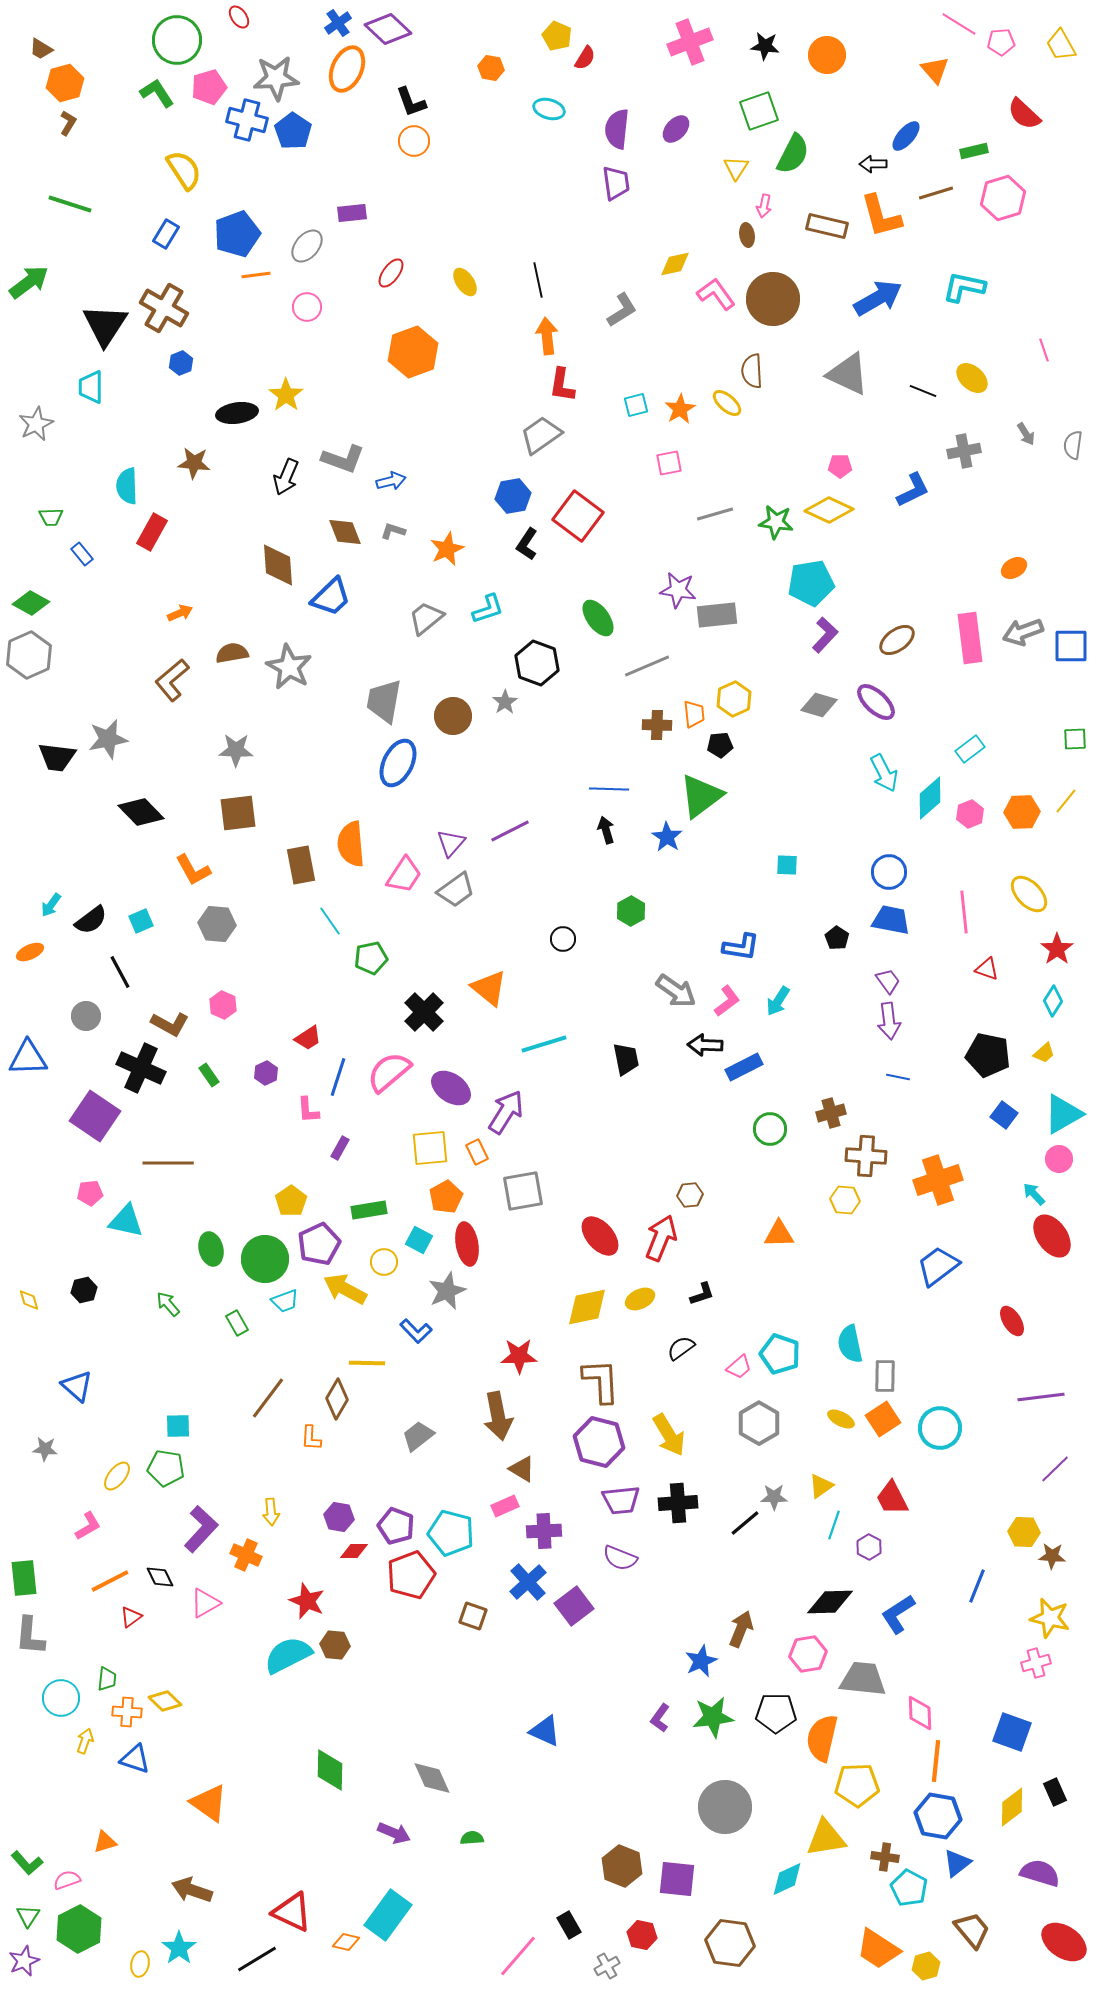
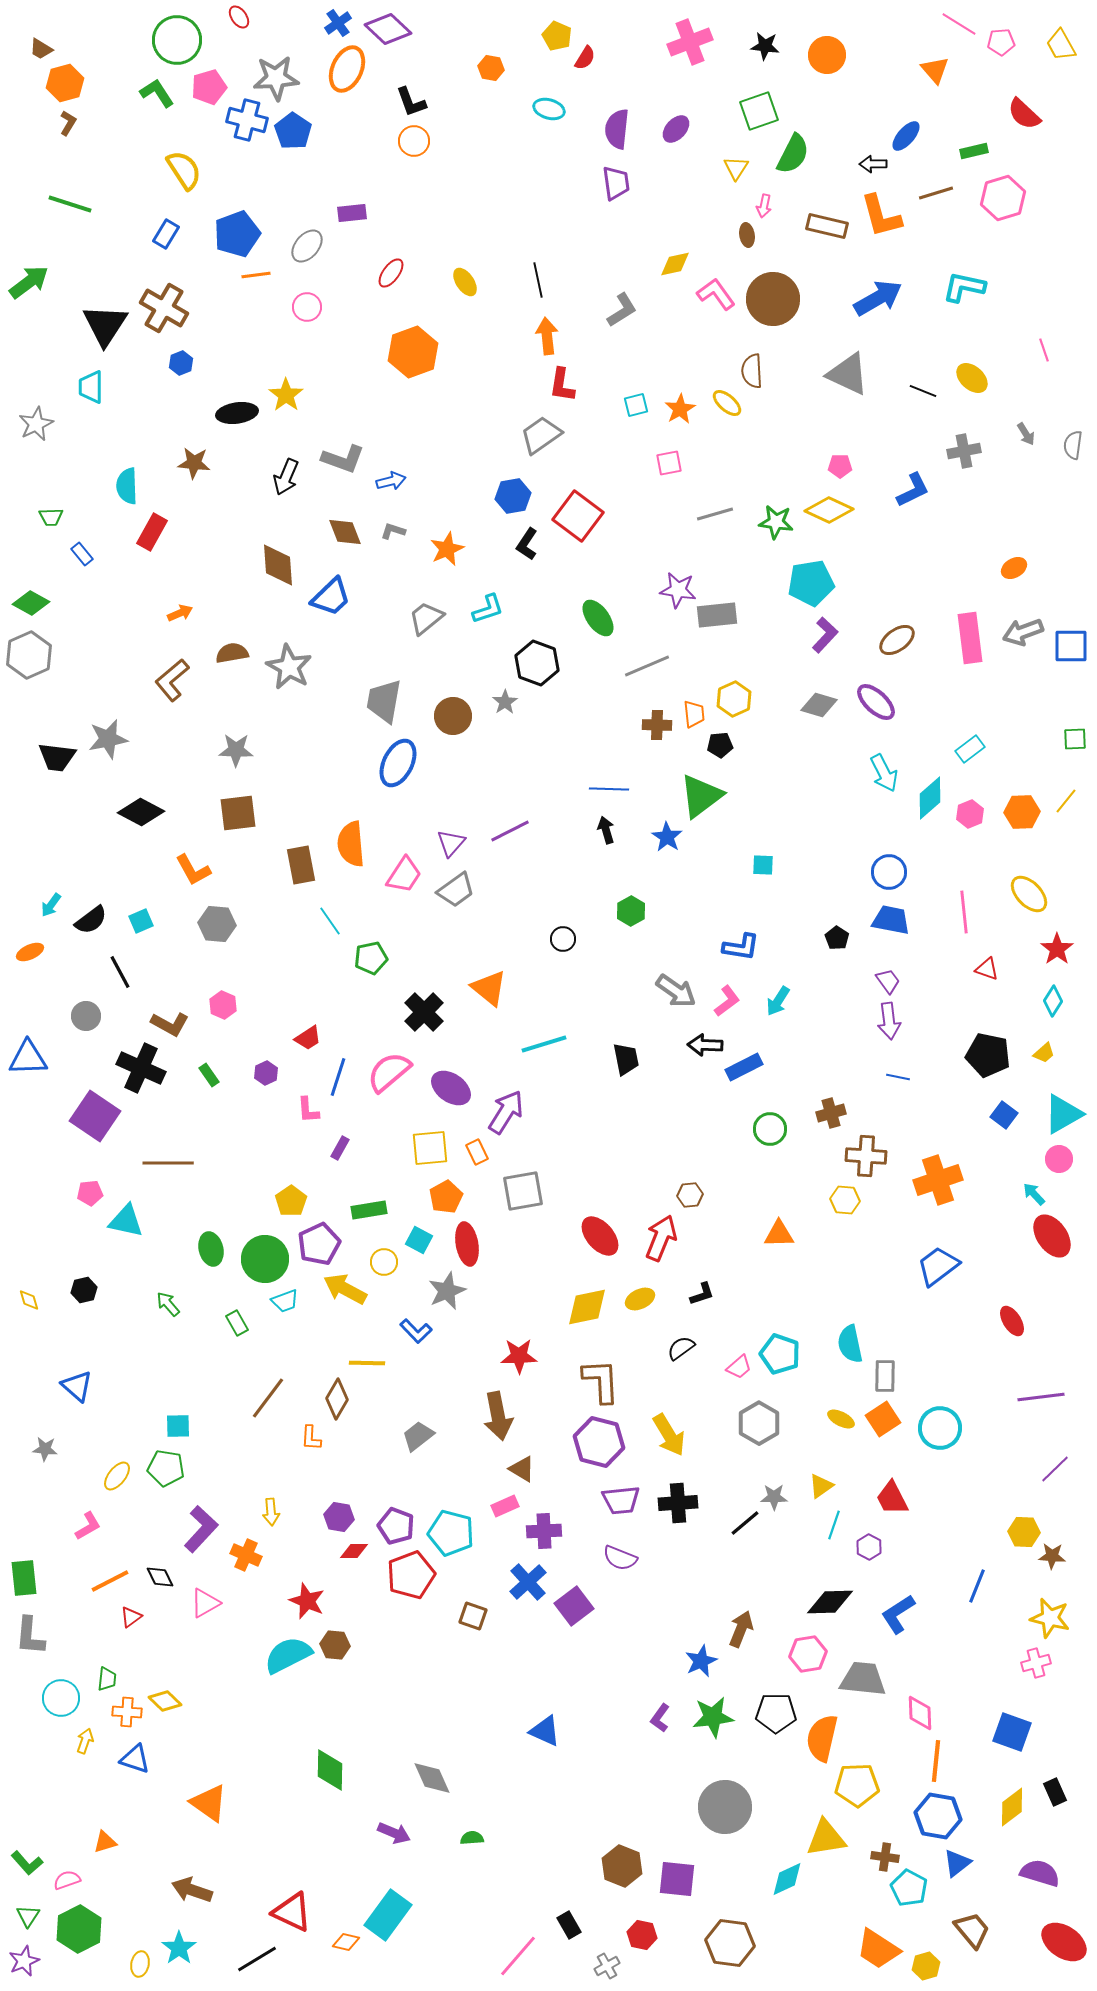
black diamond at (141, 812): rotated 18 degrees counterclockwise
cyan square at (787, 865): moved 24 px left
